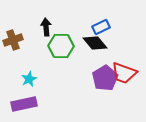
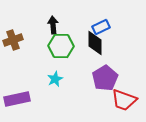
black arrow: moved 7 px right, 2 px up
black diamond: rotated 40 degrees clockwise
red trapezoid: moved 27 px down
cyan star: moved 26 px right
purple rectangle: moved 7 px left, 5 px up
